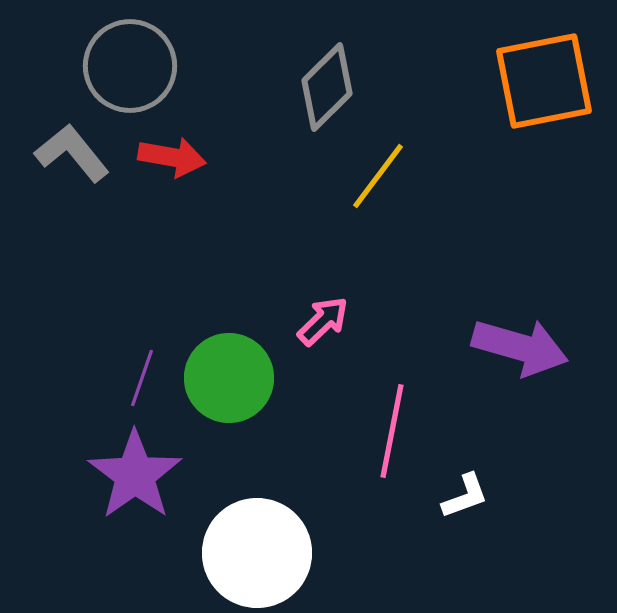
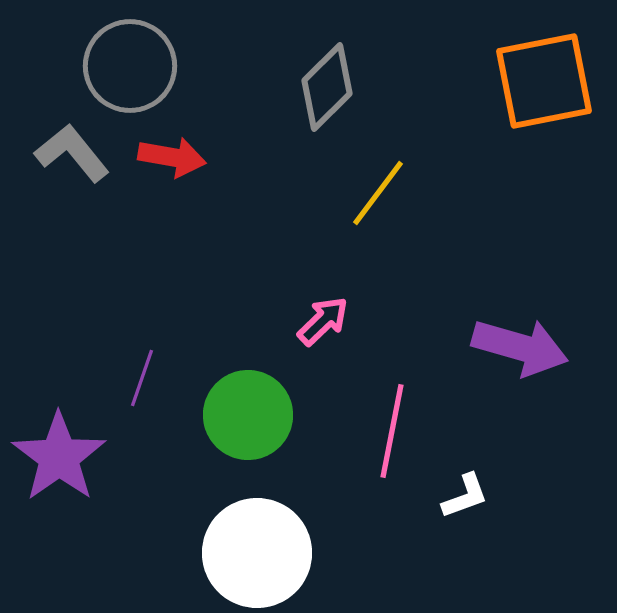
yellow line: moved 17 px down
green circle: moved 19 px right, 37 px down
purple star: moved 76 px left, 18 px up
